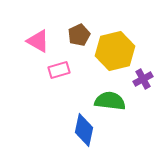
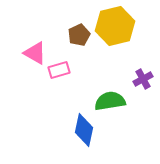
pink triangle: moved 3 px left, 12 px down
yellow hexagon: moved 25 px up
green semicircle: rotated 16 degrees counterclockwise
